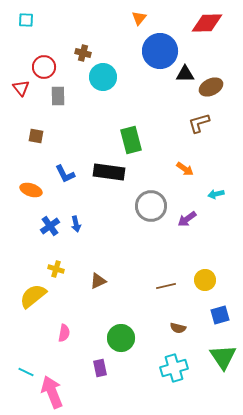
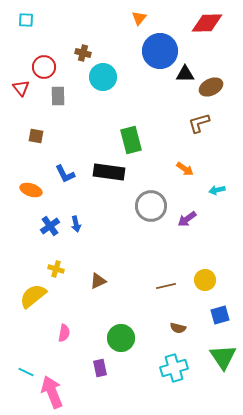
cyan arrow: moved 1 px right, 4 px up
